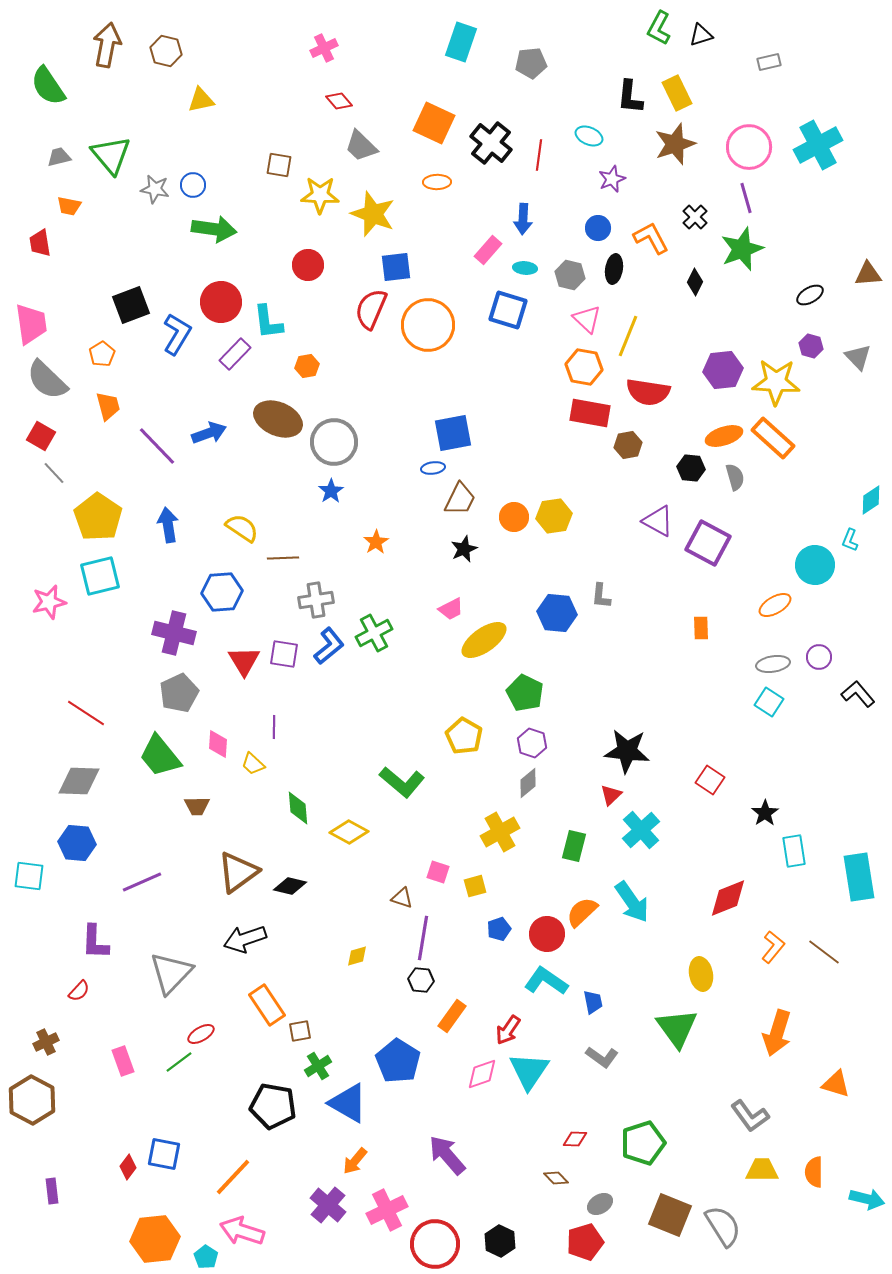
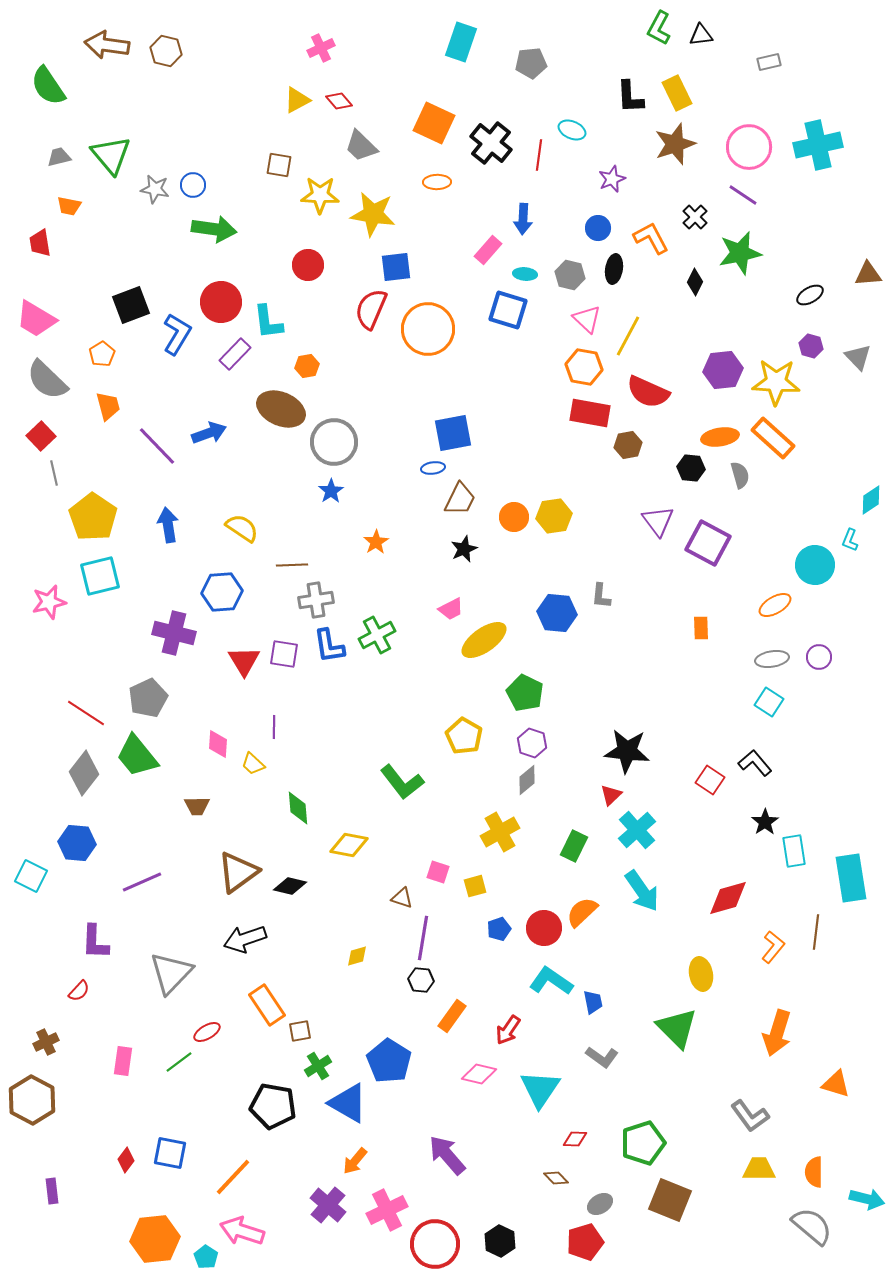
black triangle at (701, 35): rotated 10 degrees clockwise
brown arrow at (107, 45): rotated 93 degrees counterclockwise
pink cross at (324, 48): moved 3 px left
black L-shape at (630, 97): rotated 9 degrees counterclockwise
yellow triangle at (201, 100): moved 96 px right; rotated 16 degrees counterclockwise
cyan ellipse at (589, 136): moved 17 px left, 6 px up
cyan cross at (818, 145): rotated 15 degrees clockwise
purple line at (746, 198): moved 3 px left, 3 px up; rotated 40 degrees counterclockwise
yellow star at (373, 214): rotated 12 degrees counterclockwise
green star at (742, 249): moved 2 px left, 4 px down; rotated 9 degrees clockwise
cyan ellipse at (525, 268): moved 6 px down
pink trapezoid at (31, 324): moved 5 px right, 5 px up; rotated 129 degrees clockwise
orange circle at (428, 325): moved 4 px down
yellow line at (628, 336): rotated 6 degrees clockwise
red semicircle at (648, 392): rotated 15 degrees clockwise
brown ellipse at (278, 419): moved 3 px right, 10 px up
red square at (41, 436): rotated 16 degrees clockwise
orange ellipse at (724, 436): moved 4 px left, 1 px down; rotated 9 degrees clockwise
gray line at (54, 473): rotated 30 degrees clockwise
gray semicircle at (735, 477): moved 5 px right, 2 px up
yellow pentagon at (98, 517): moved 5 px left
purple triangle at (658, 521): rotated 24 degrees clockwise
brown line at (283, 558): moved 9 px right, 7 px down
green cross at (374, 633): moved 3 px right, 2 px down
blue L-shape at (329, 646): rotated 120 degrees clockwise
gray ellipse at (773, 664): moved 1 px left, 5 px up
gray pentagon at (179, 693): moved 31 px left, 5 px down
black L-shape at (858, 694): moved 103 px left, 69 px down
green trapezoid at (160, 756): moved 23 px left
gray diamond at (79, 781): moved 5 px right, 8 px up; rotated 54 degrees counterclockwise
green L-shape at (402, 782): rotated 12 degrees clockwise
gray diamond at (528, 783): moved 1 px left, 3 px up
black star at (765, 813): moved 9 px down
cyan cross at (641, 830): moved 4 px left
yellow diamond at (349, 832): moved 13 px down; rotated 18 degrees counterclockwise
green rectangle at (574, 846): rotated 12 degrees clockwise
cyan square at (29, 876): moved 2 px right; rotated 20 degrees clockwise
cyan rectangle at (859, 877): moved 8 px left, 1 px down
red diamond at (728, 898): rotated 6 degrees clockwise
cyan arrow at (632, 902): moved 10 px right, 11 px up
red circle at (547, 934): moved 3 px left, 6 px up
brown line at (824, 952): moved 8 px left, 20 px up; rotated 60 degrees clockwise
cyan L-shape at (546, 981): moved 5 px right
green triangle at (677, 1028): rotated 9 degrees counterclockwise
red ellipse at (201, 1034): moved 6 px right, 2 px up
pink rectangle at (123, 1061): rotated 28 degrees clockwise
blue pentagon at (398, 1061): moved 9 px left
cyan triangle at (529, 1071): moved 11 px right, 18 px down
pink diamond at (482, 1074): moved 3 px left; rotated 32 degrees clockwise
blue square at (164, 1154): moved 6 px right, 1 px up
red diamond at (128, 1167): moved 2 px left, 7 px up
yellow trapezoid at (762, 1170): moved 3 px left, 1 px up
brown square at (670, 1215): moved 15 px up
gray semicircle at (723, 1226): moved 89 px right; rotated 18 degrees counterclockwise
